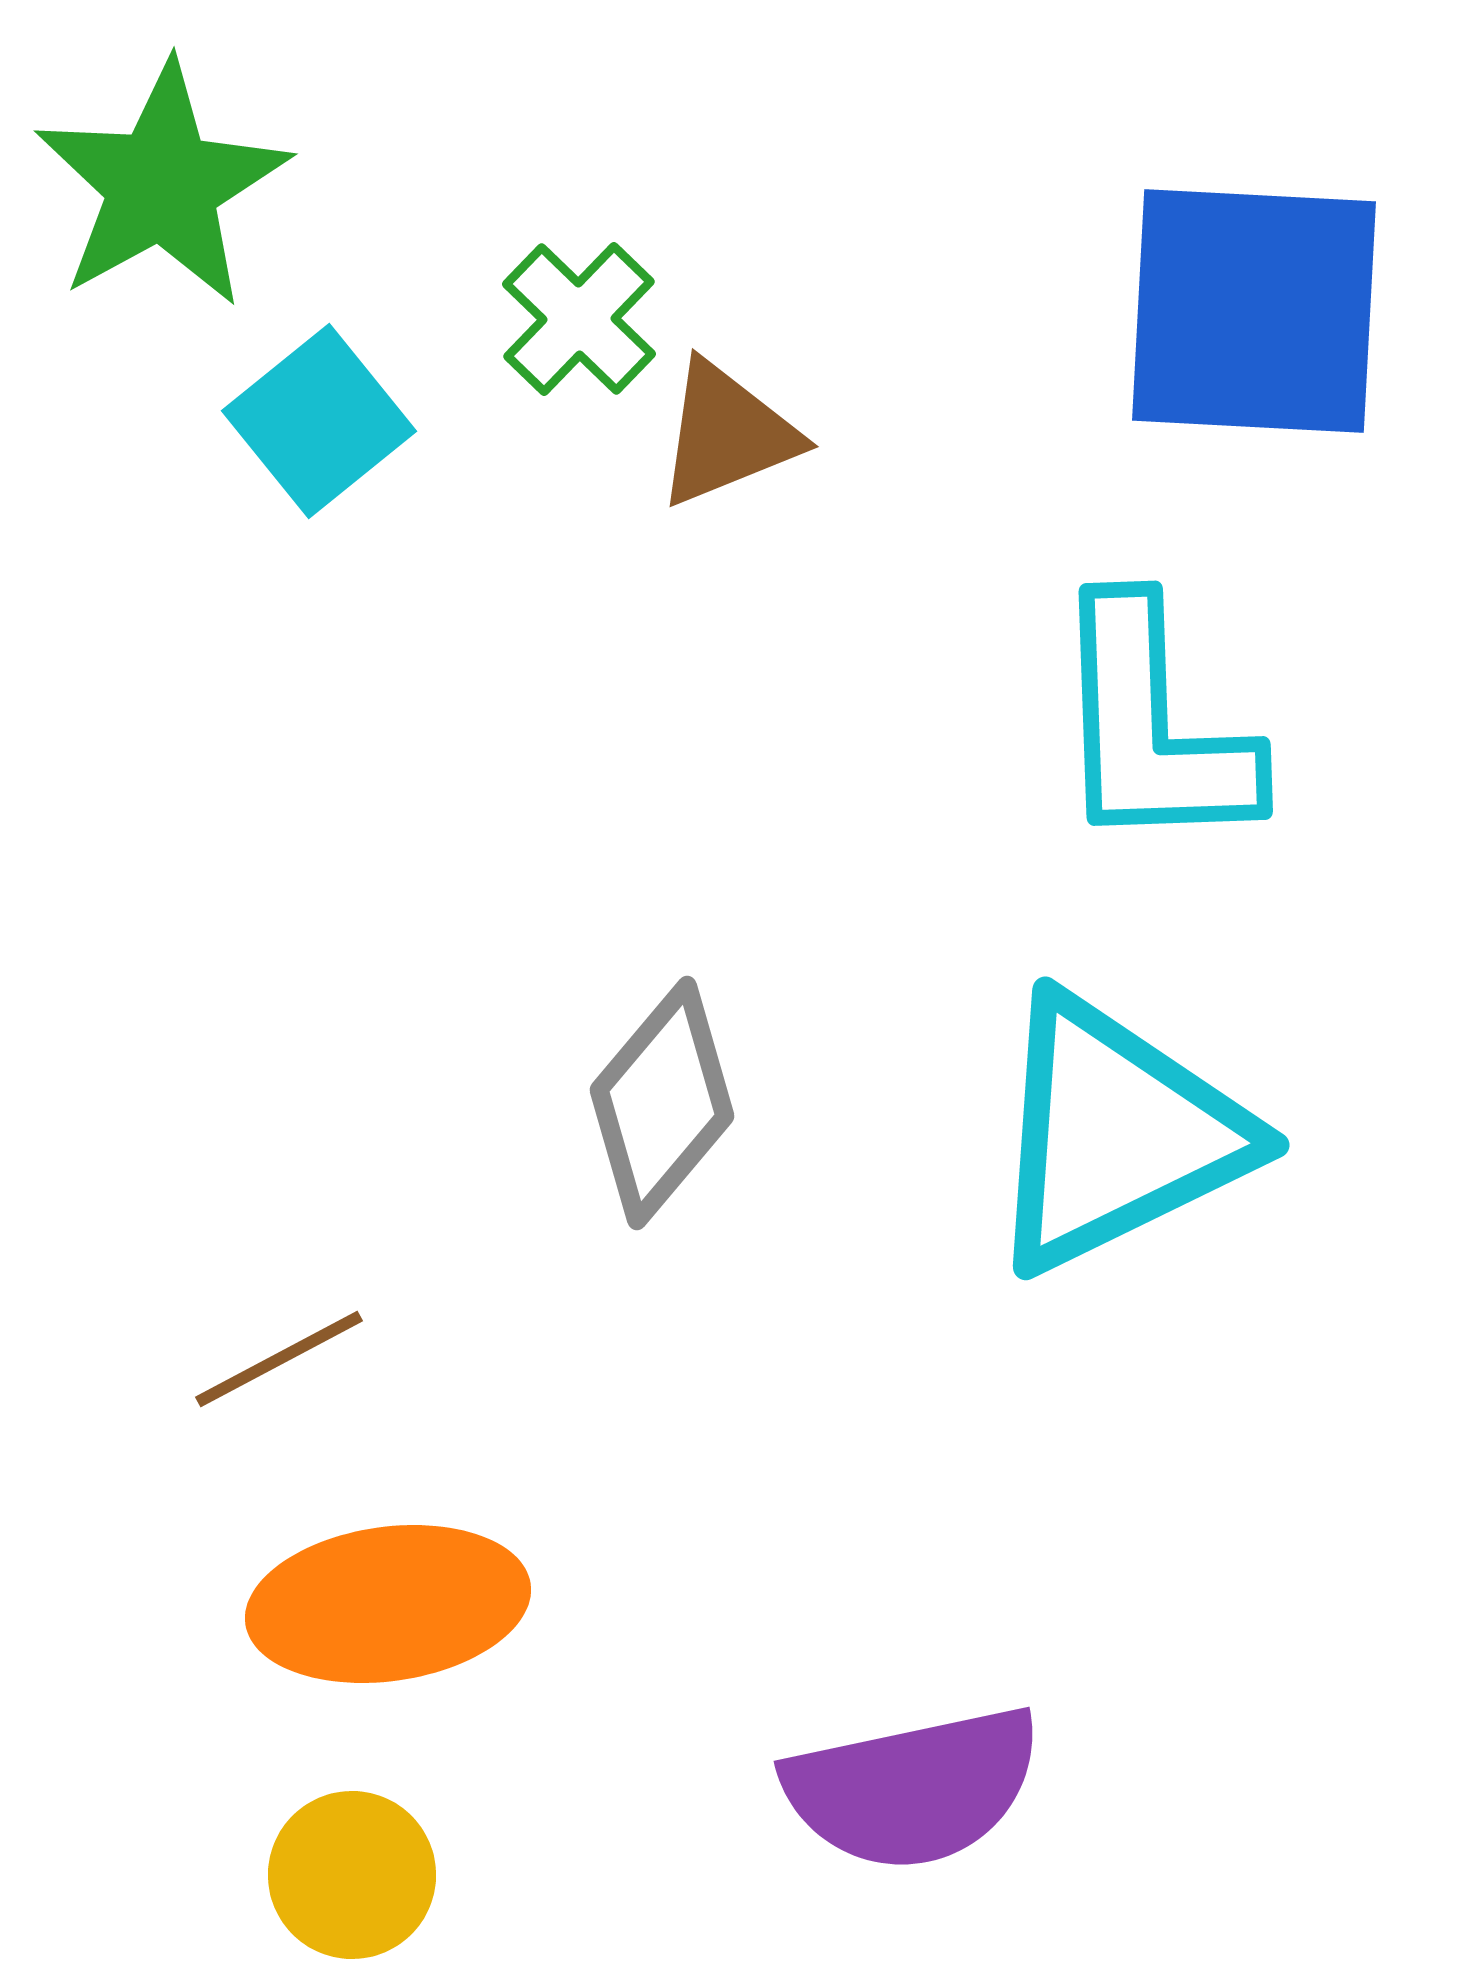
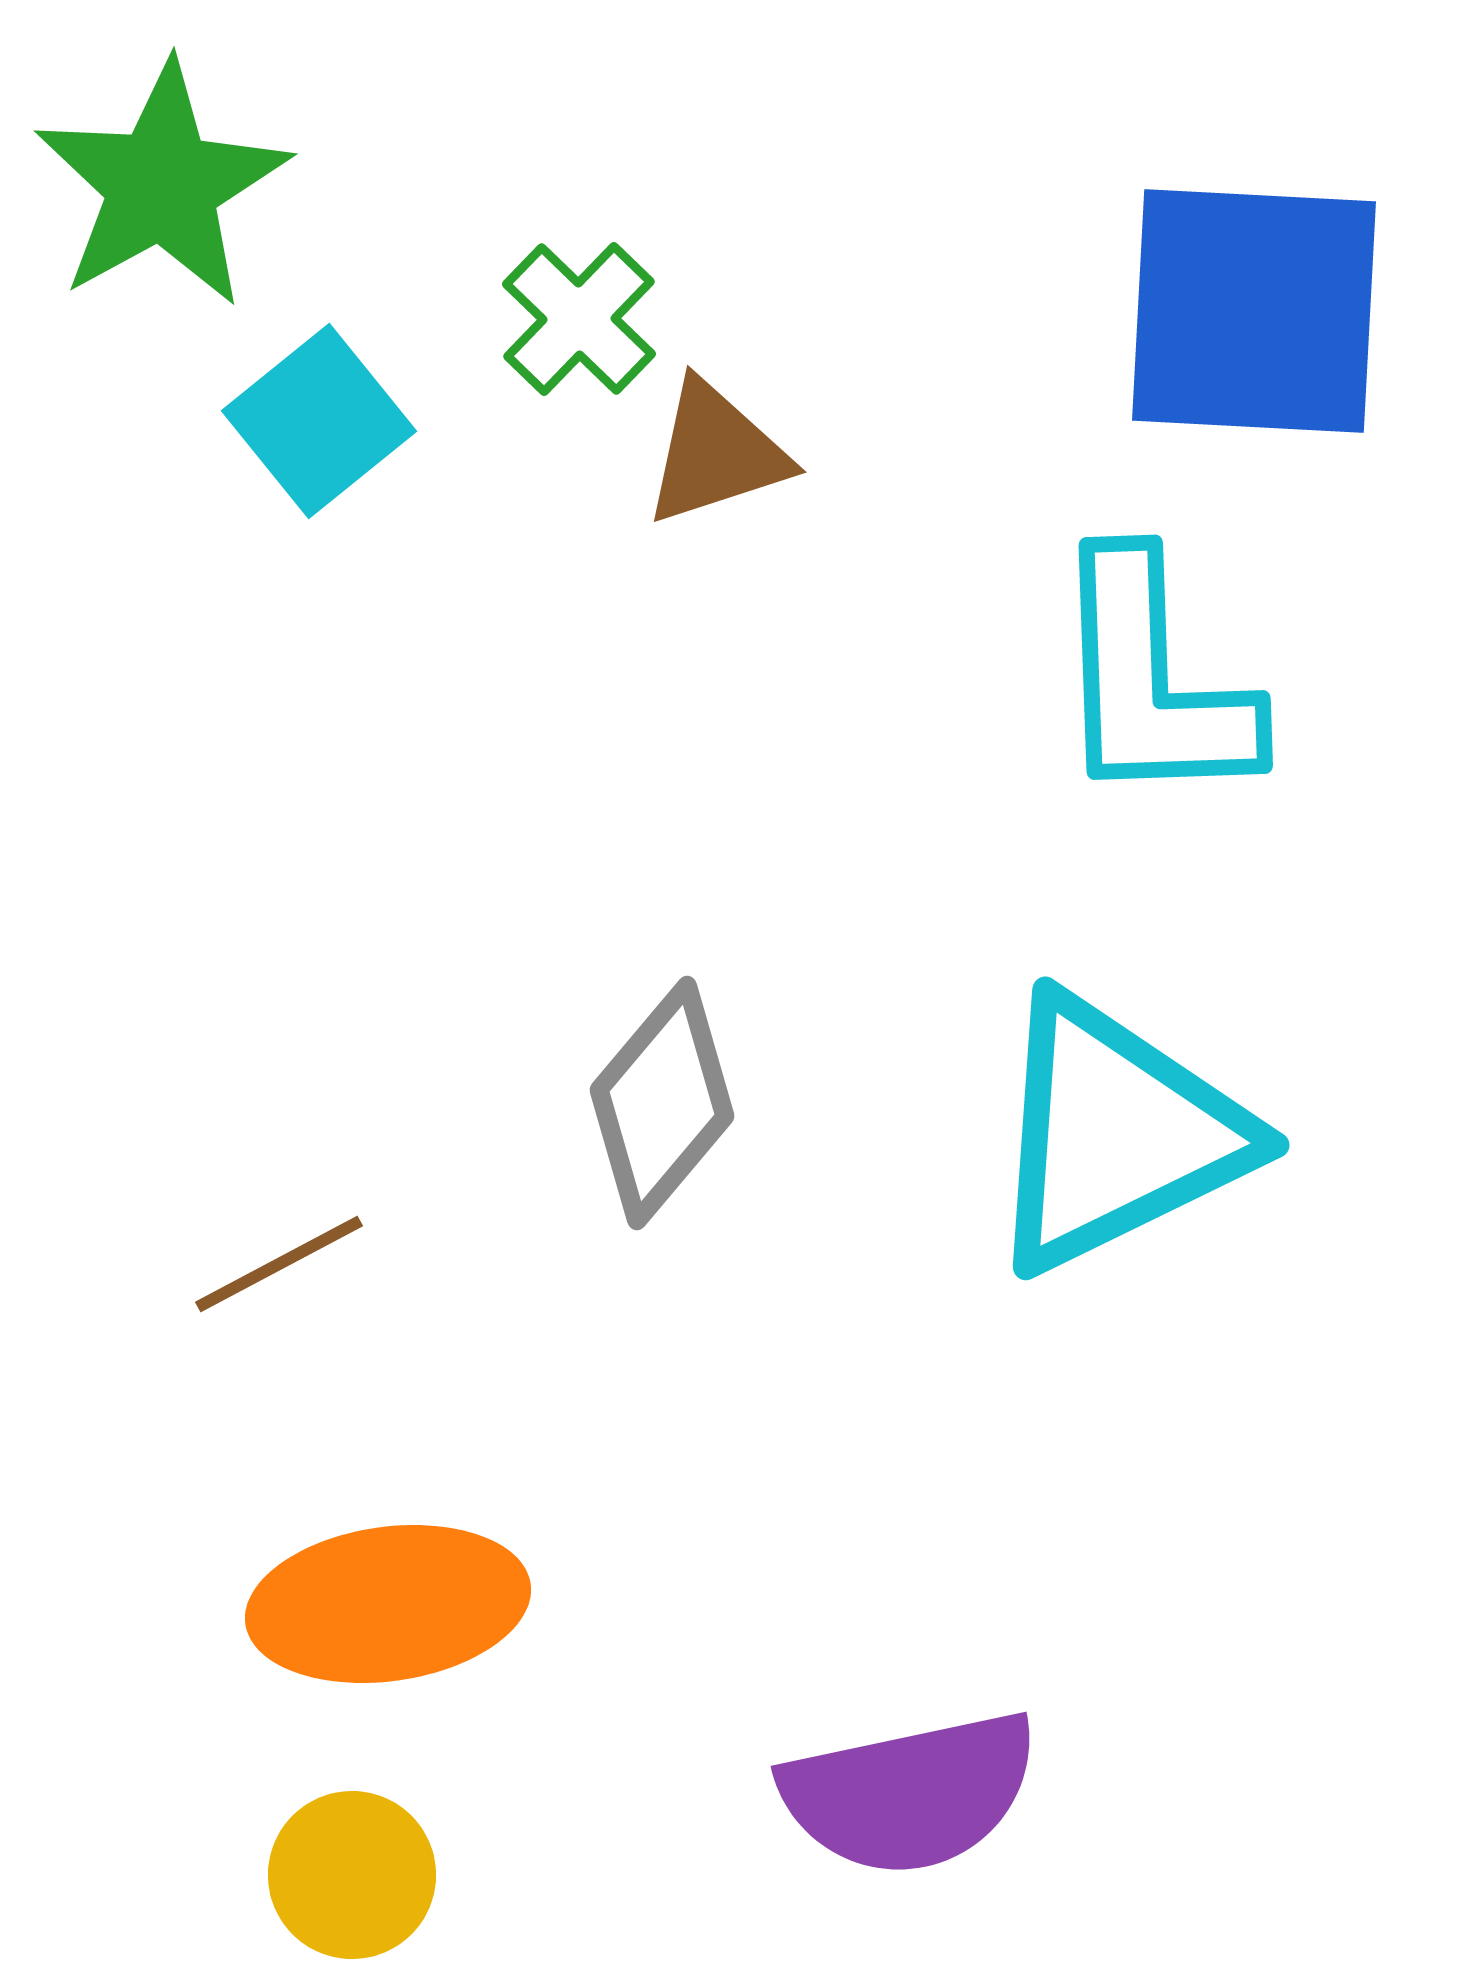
brown triangle: moved 11 px left, 19 px down; rotated 4 degrees clockwise
cyan L-shape: moved 46 px up
brown line: moved 95 px up
purple semicircle: moved 3 px left, 5 px down
